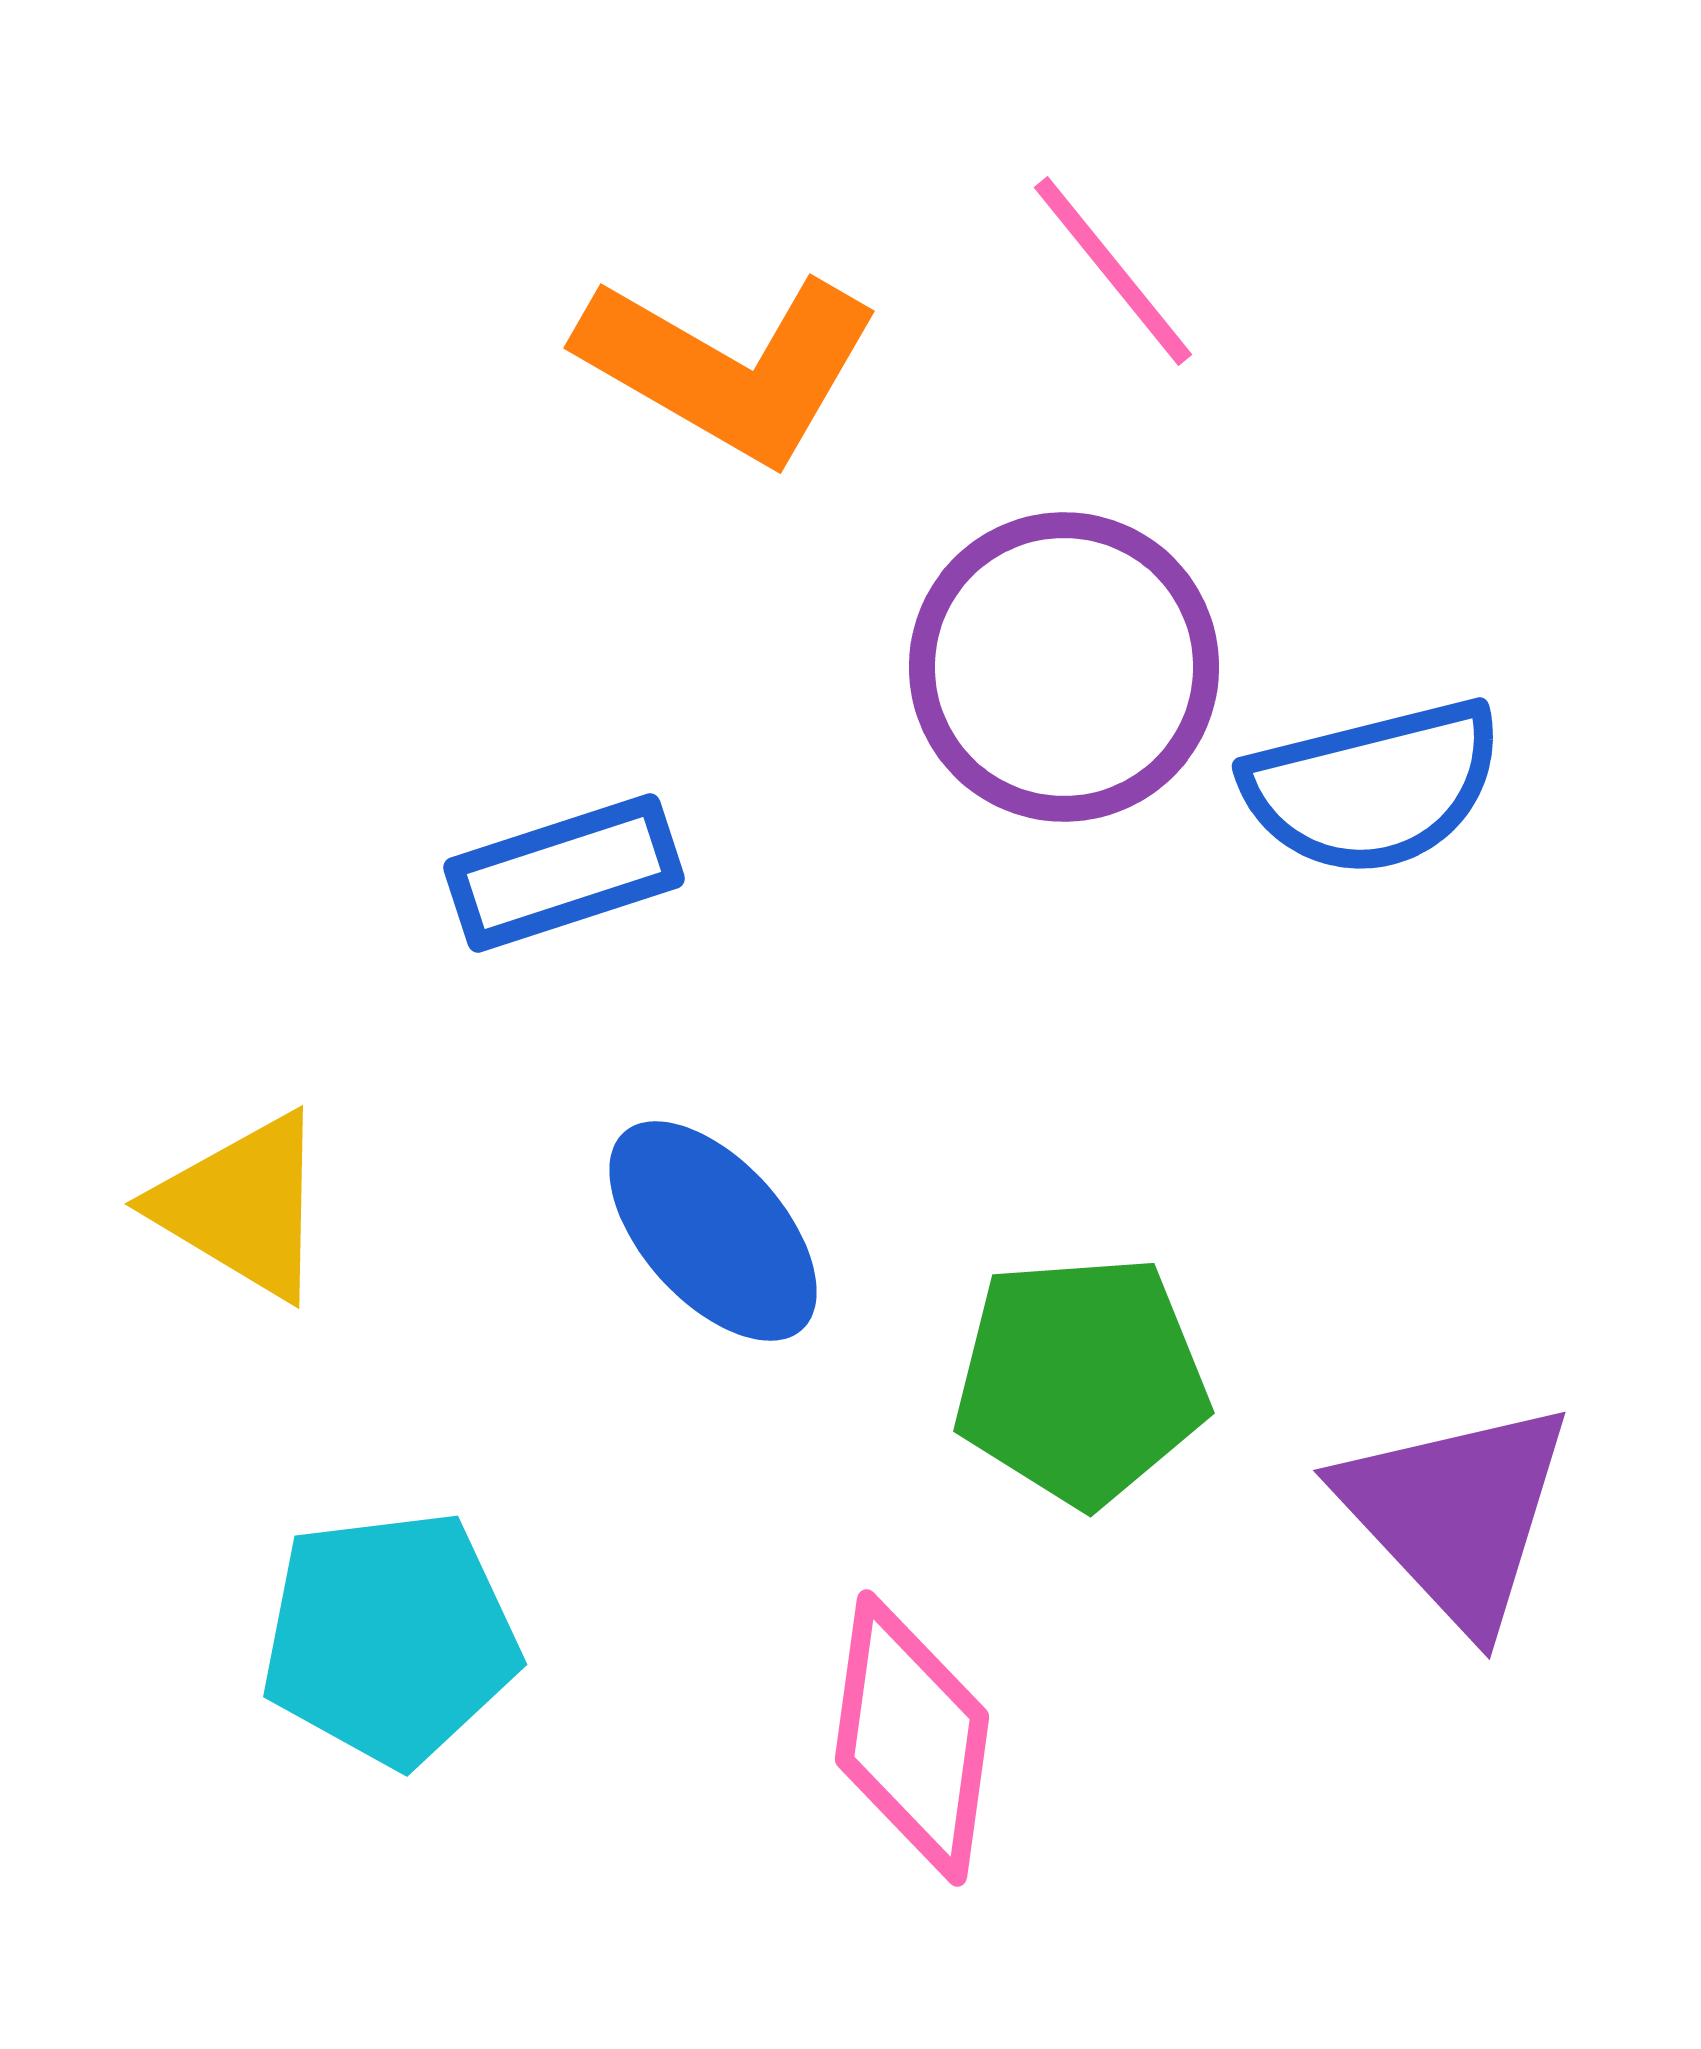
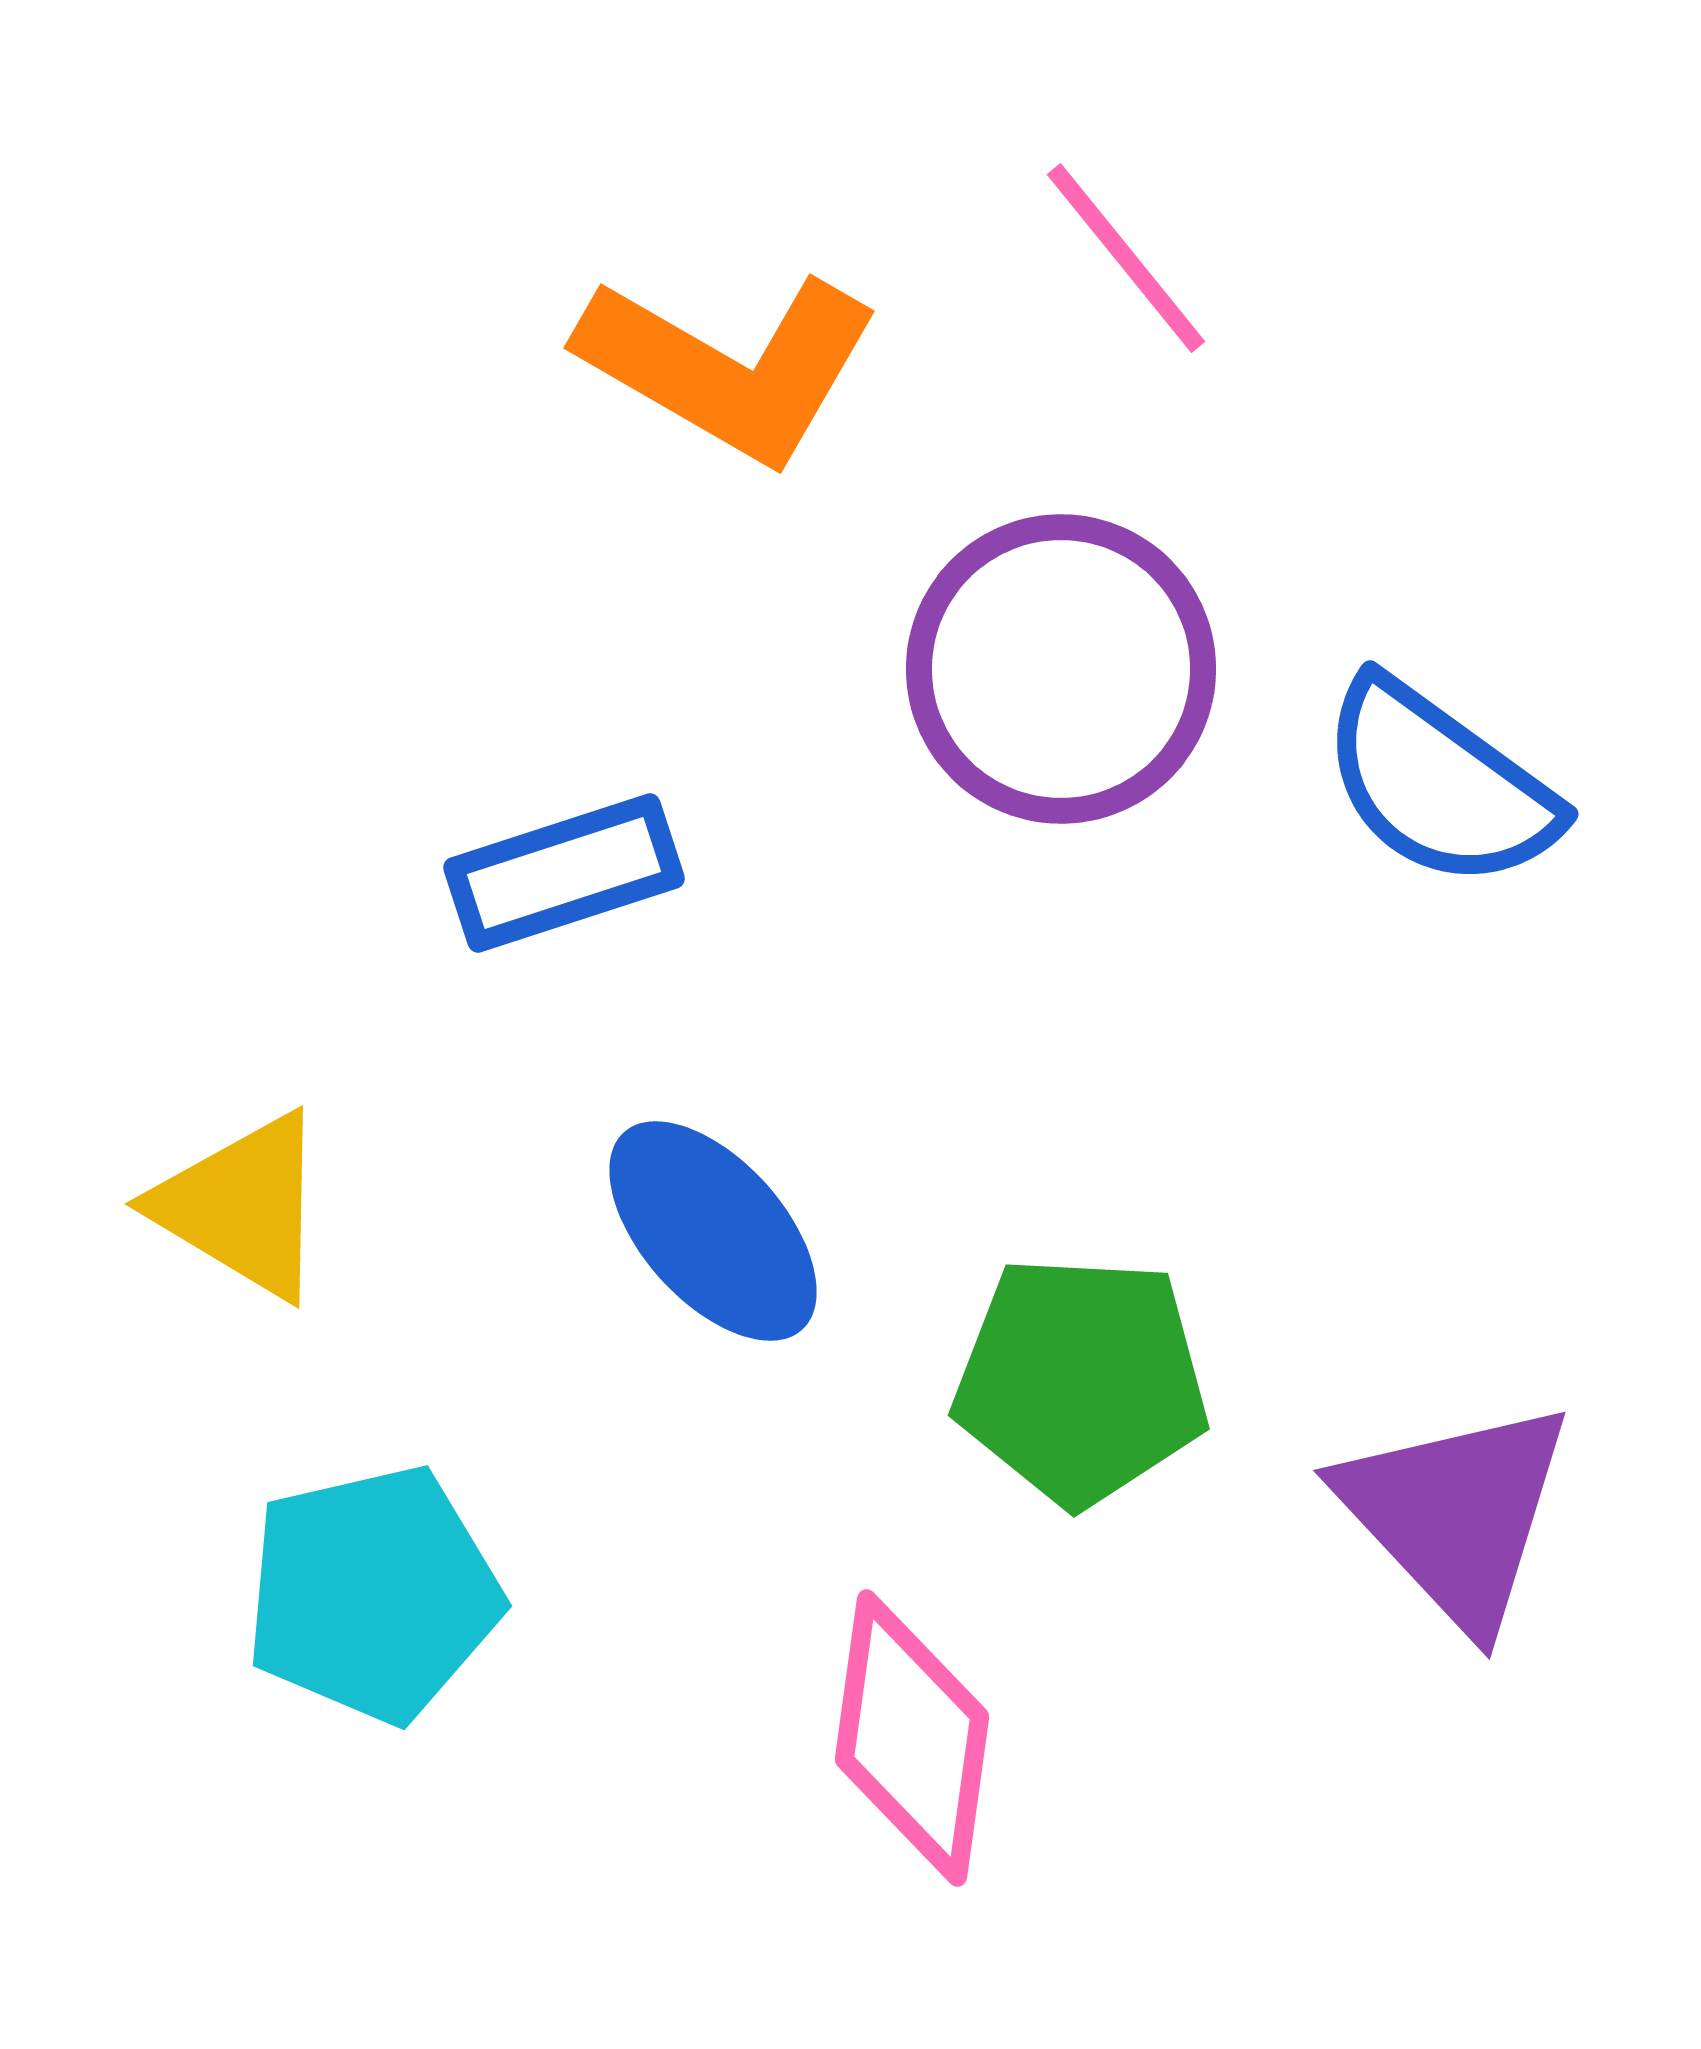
pink line: moved 13 px right, 13 px up
purple circle: moved 3 px left, 2 px down
blue semicircle: moved 66 px right, 3 px up; rotated 50 degrees clockwise
green pentagon: rotated 7 degrees clockwise
cyan pentagon: moved 17 px left, 44 px up; rotated 6 degrees counterclockwise
